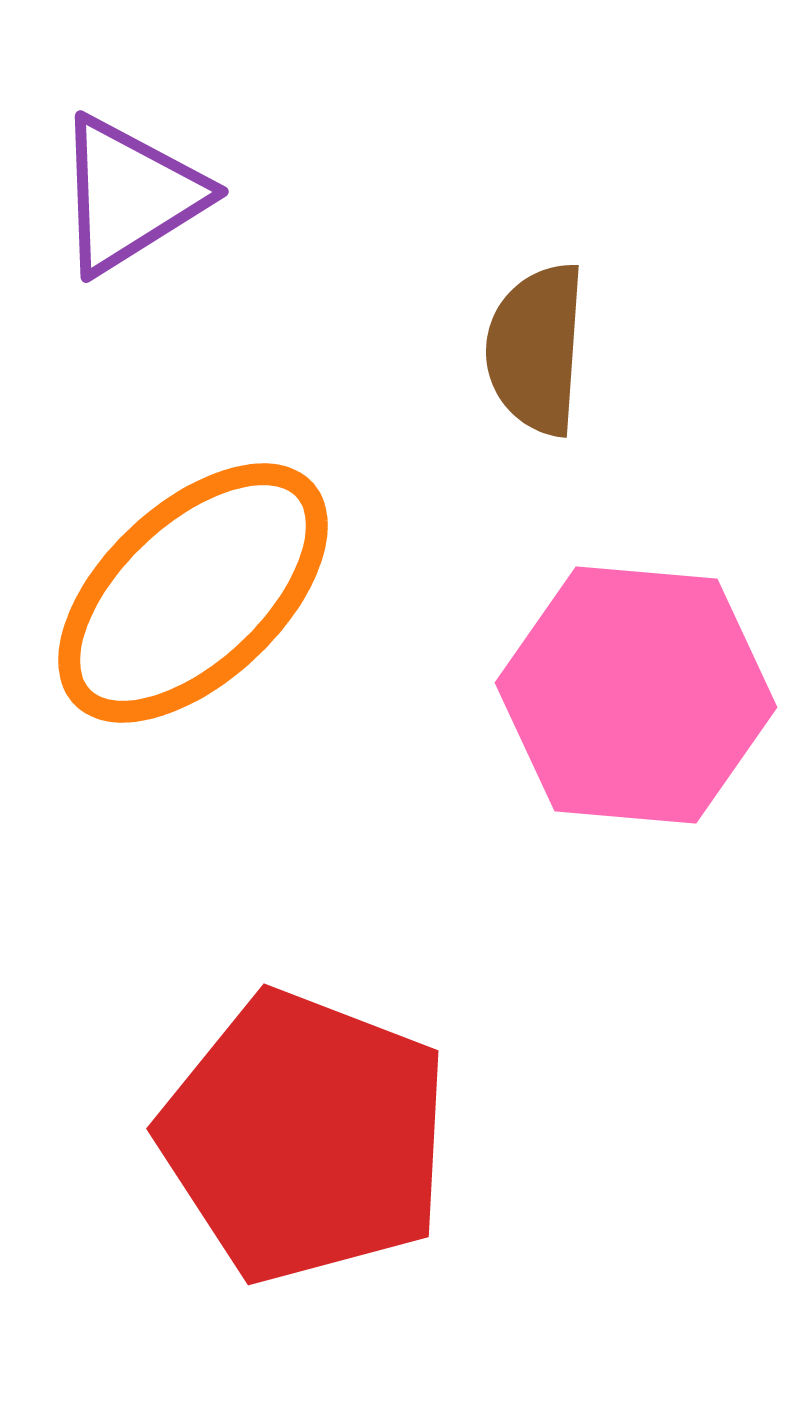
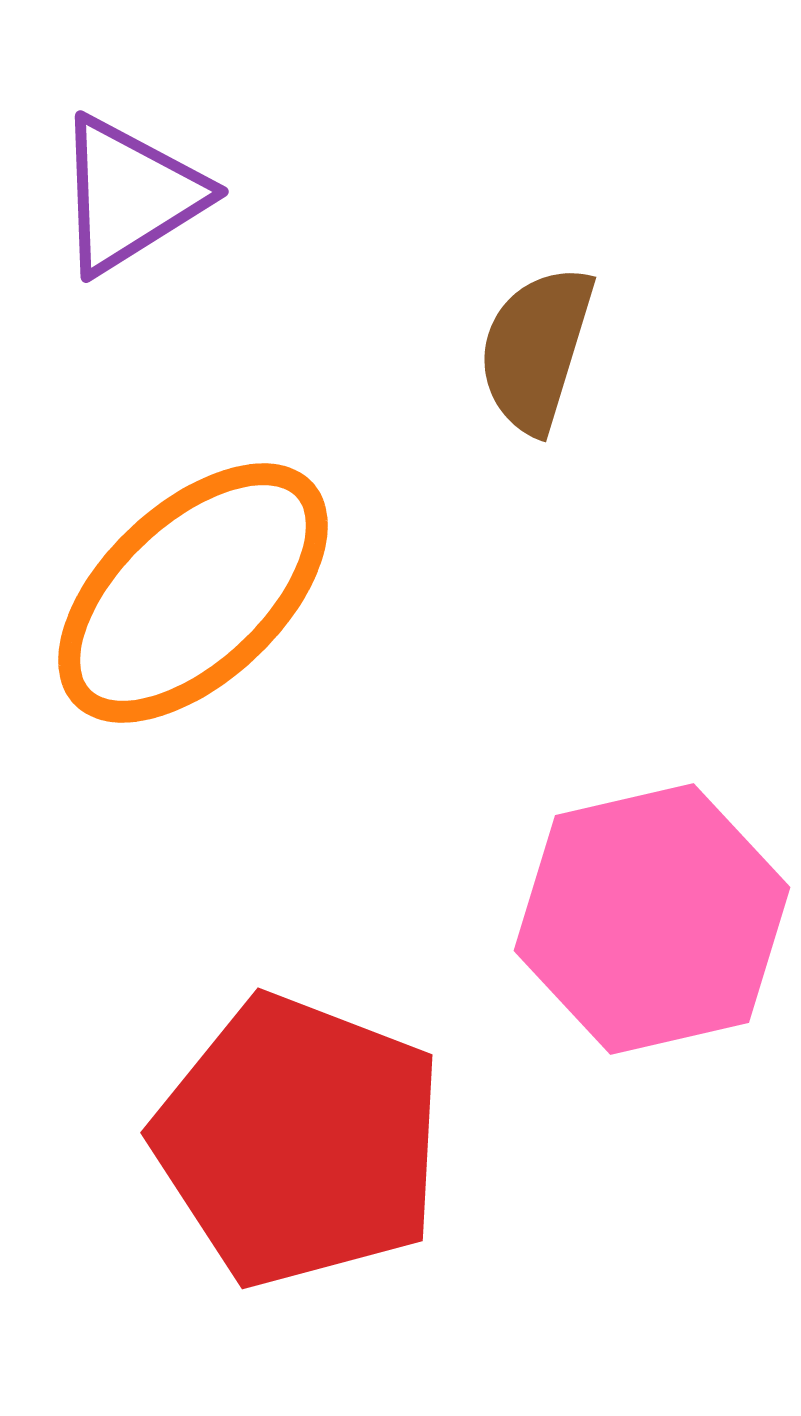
brown semicircle: rotated 13 degrees clockwise
pink hexagon: moved 16 px right, 224 px down; rotated 18 degrees counterclockwise
red pentagon: moved 6 px left, 4 px down
